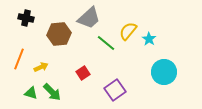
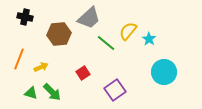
black cross: moved 1 px left, 1 px up
